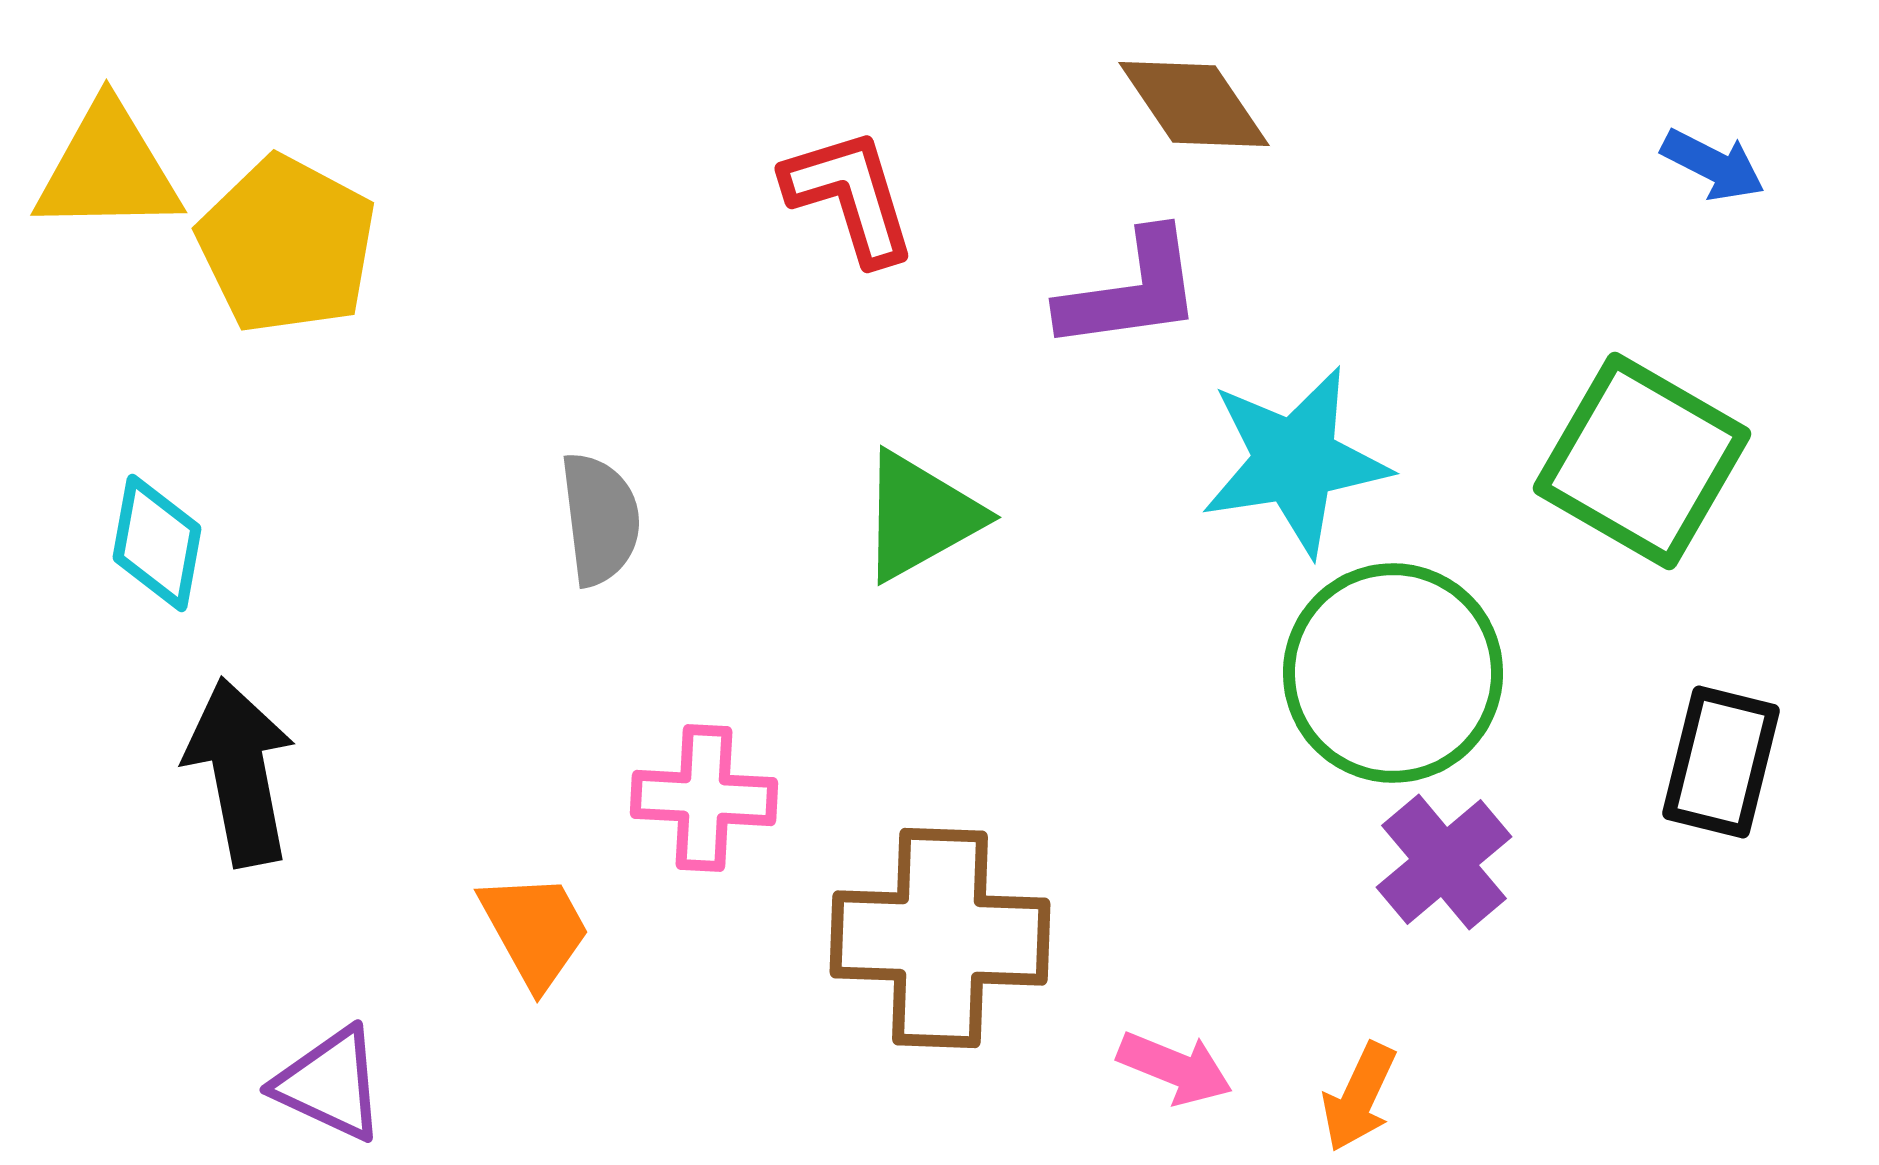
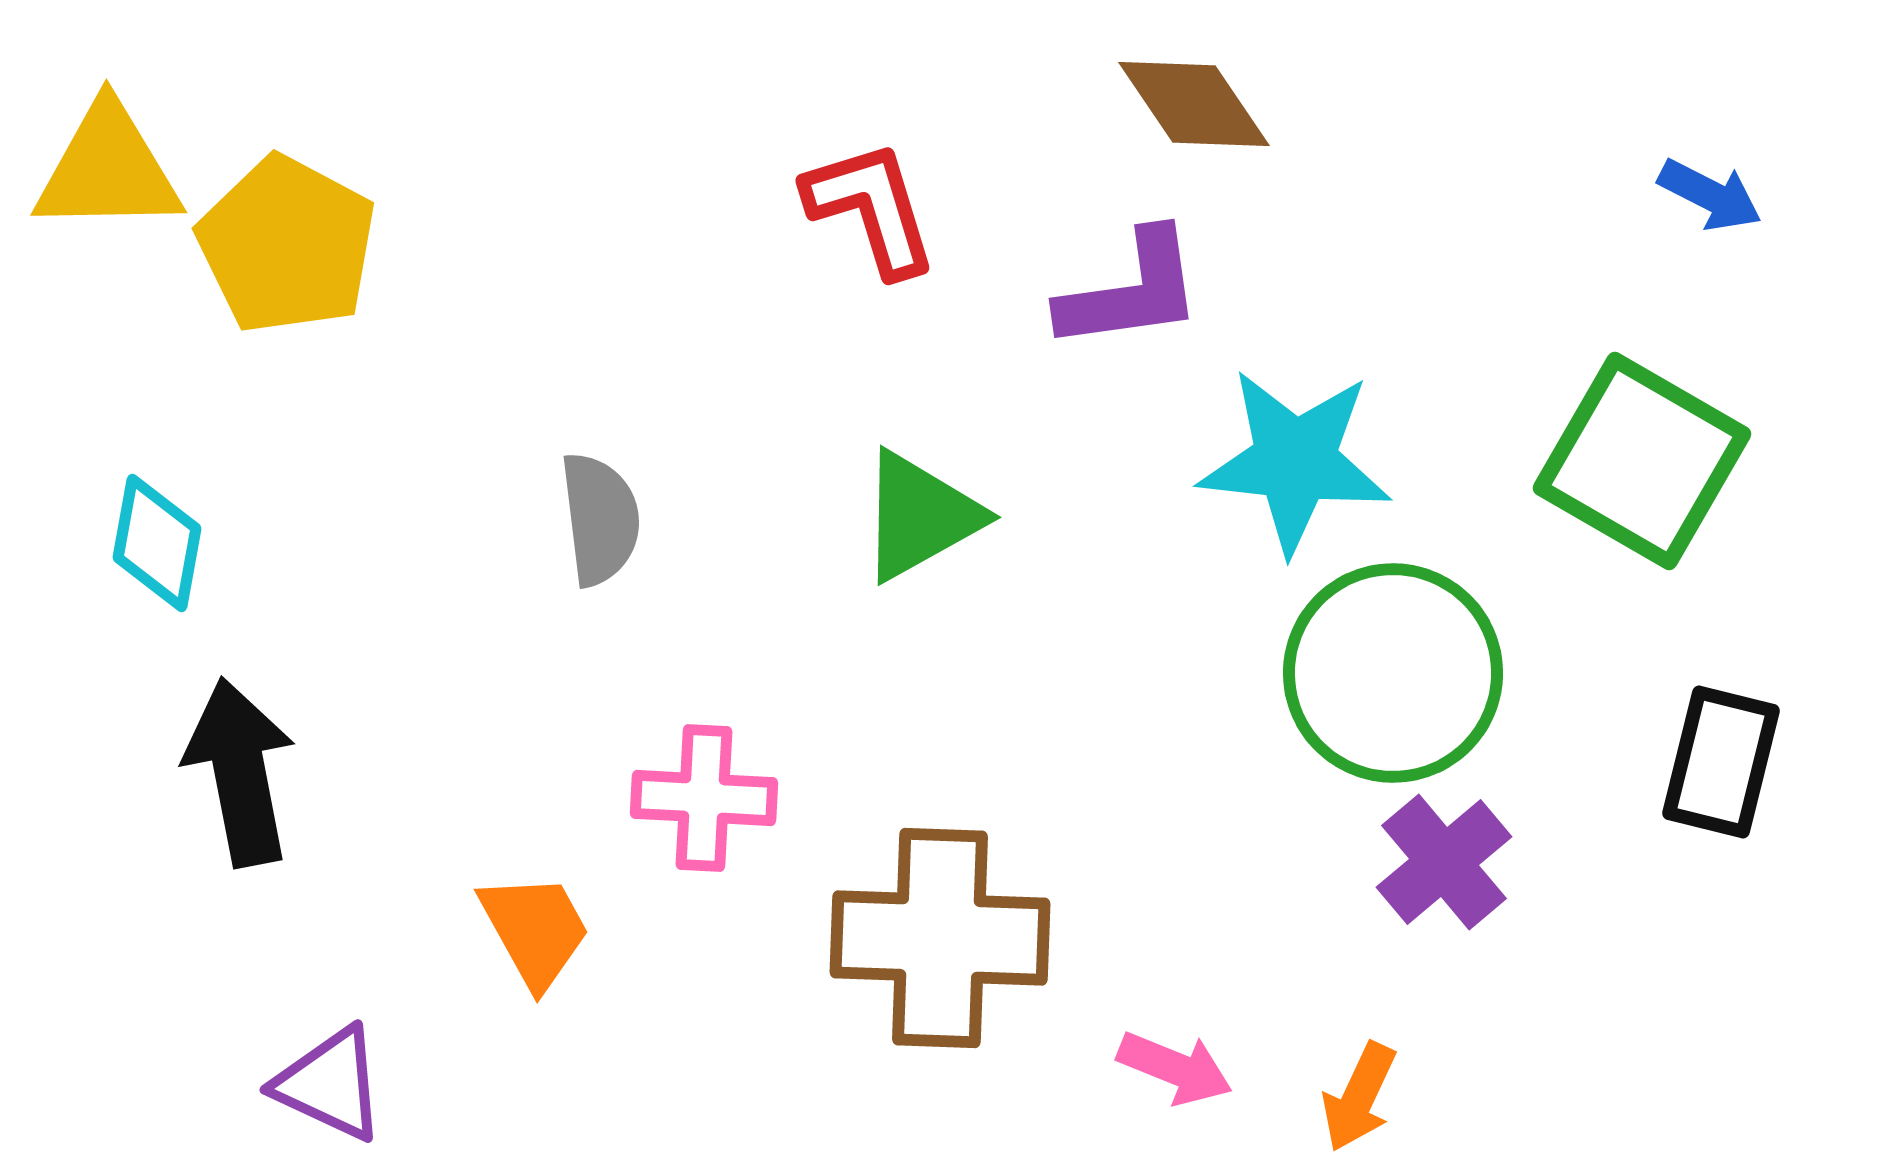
blue arrow: moved 3 px left, 30 px down
red L-shape: moved 21 px right, 12 px down
cyan star: rotated 15 degrees clockwise
